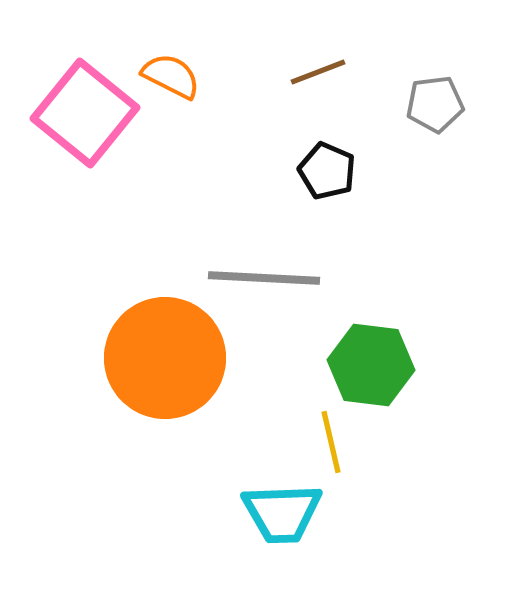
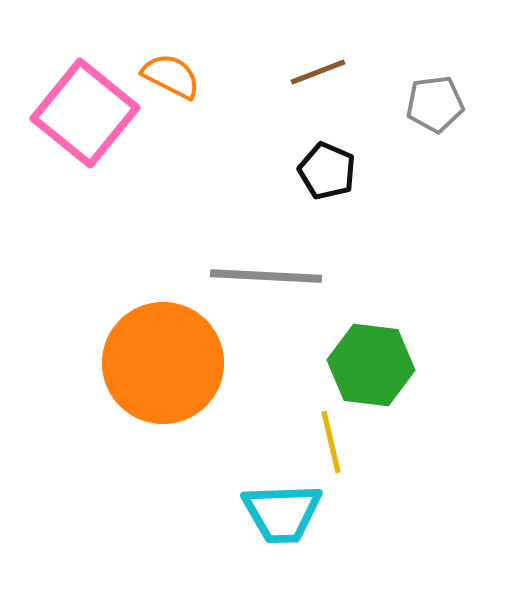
gray line: moved 2 px right, 2 px up
orange circle: moved 2 px left, 5 px down
